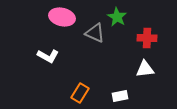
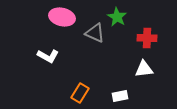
white triangle: moved 1 px left
